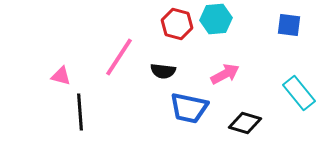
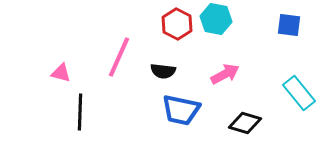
cyan hexagon: rotated 16 degrees clockwise
red hexagon: rotated 12 degrees clockwise
pink line: rotated 9 degrees counterclockwise
pink triangle: moved 3 px up
blue trapezoid: moved 8 px left, 2 px down
black line: rotated 6 degrees clockwise
